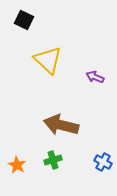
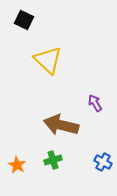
purple arrow: moved 26 px down; rotated 36 degrees clockwise
